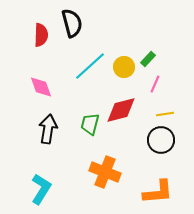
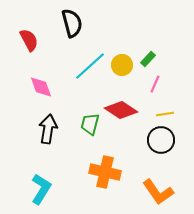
red semicircle: moved 12 px left, 5 px down; rotated 30 degrees counterclockwise
yellow circle: moved 2 px left, 2 px up
red diamond: rotated 48 degrees clockwise
orange cross: rotated 8 degrees counterclockwise
orange L-shape: rotated 60 degrees clockwise
